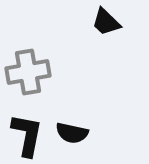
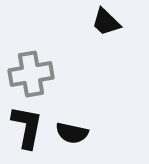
gray cross: moved 3 px right, 2 px down
black L-shape: moved 8 px up
